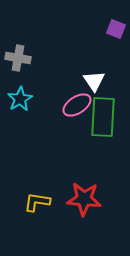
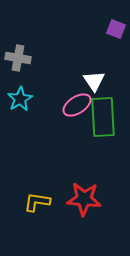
green rectangle: rotated 6 degrees counterclockwise
